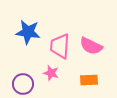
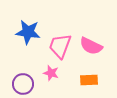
pink trapezoid: rotated 16 degrees clockwise
